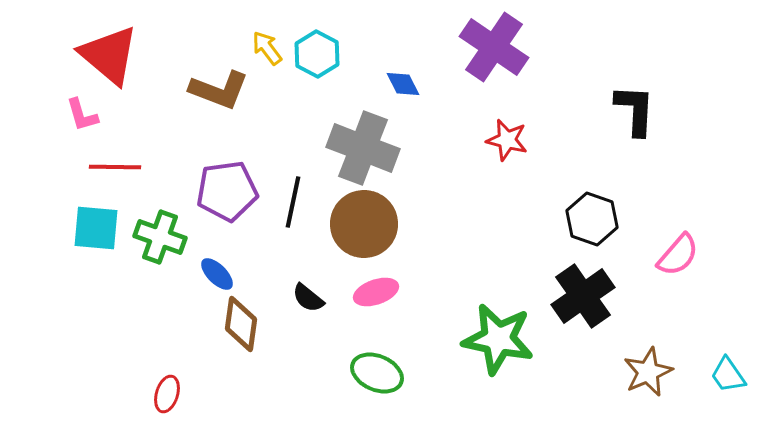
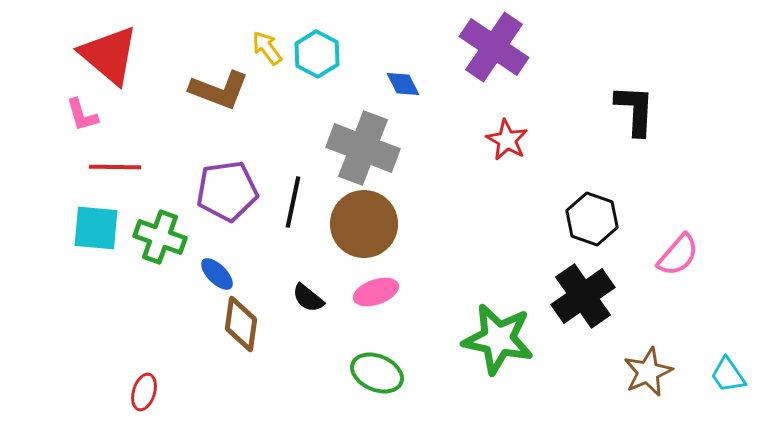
red star: rotated 15 degrees clockwise
red ellipse: moved 23 px left, 2 px up
